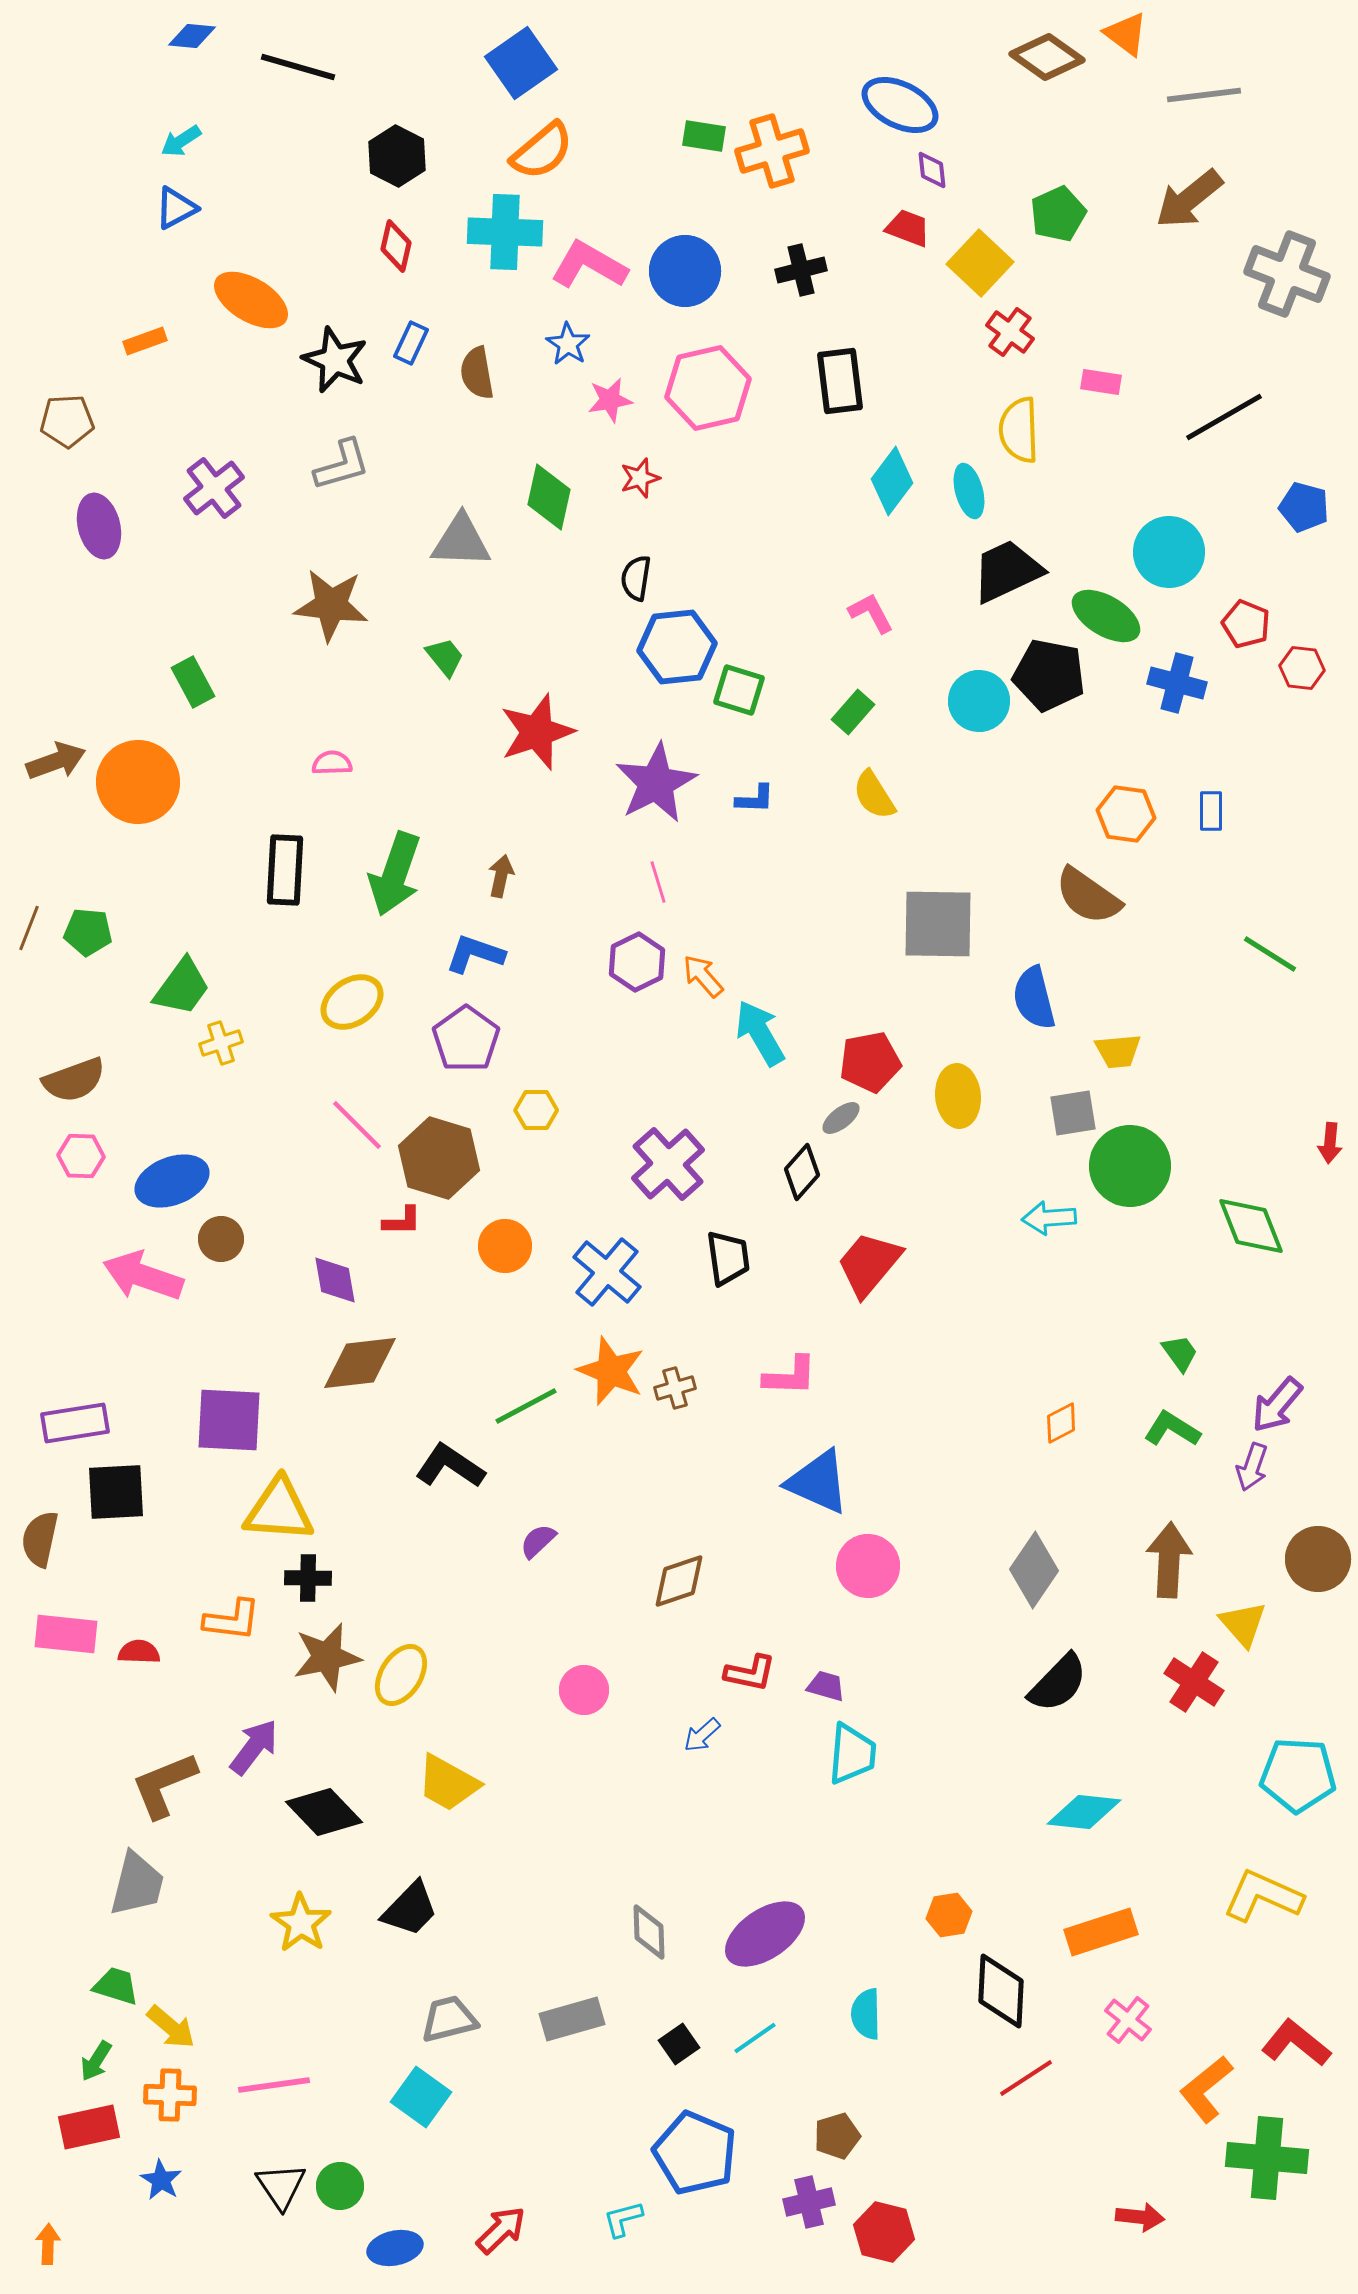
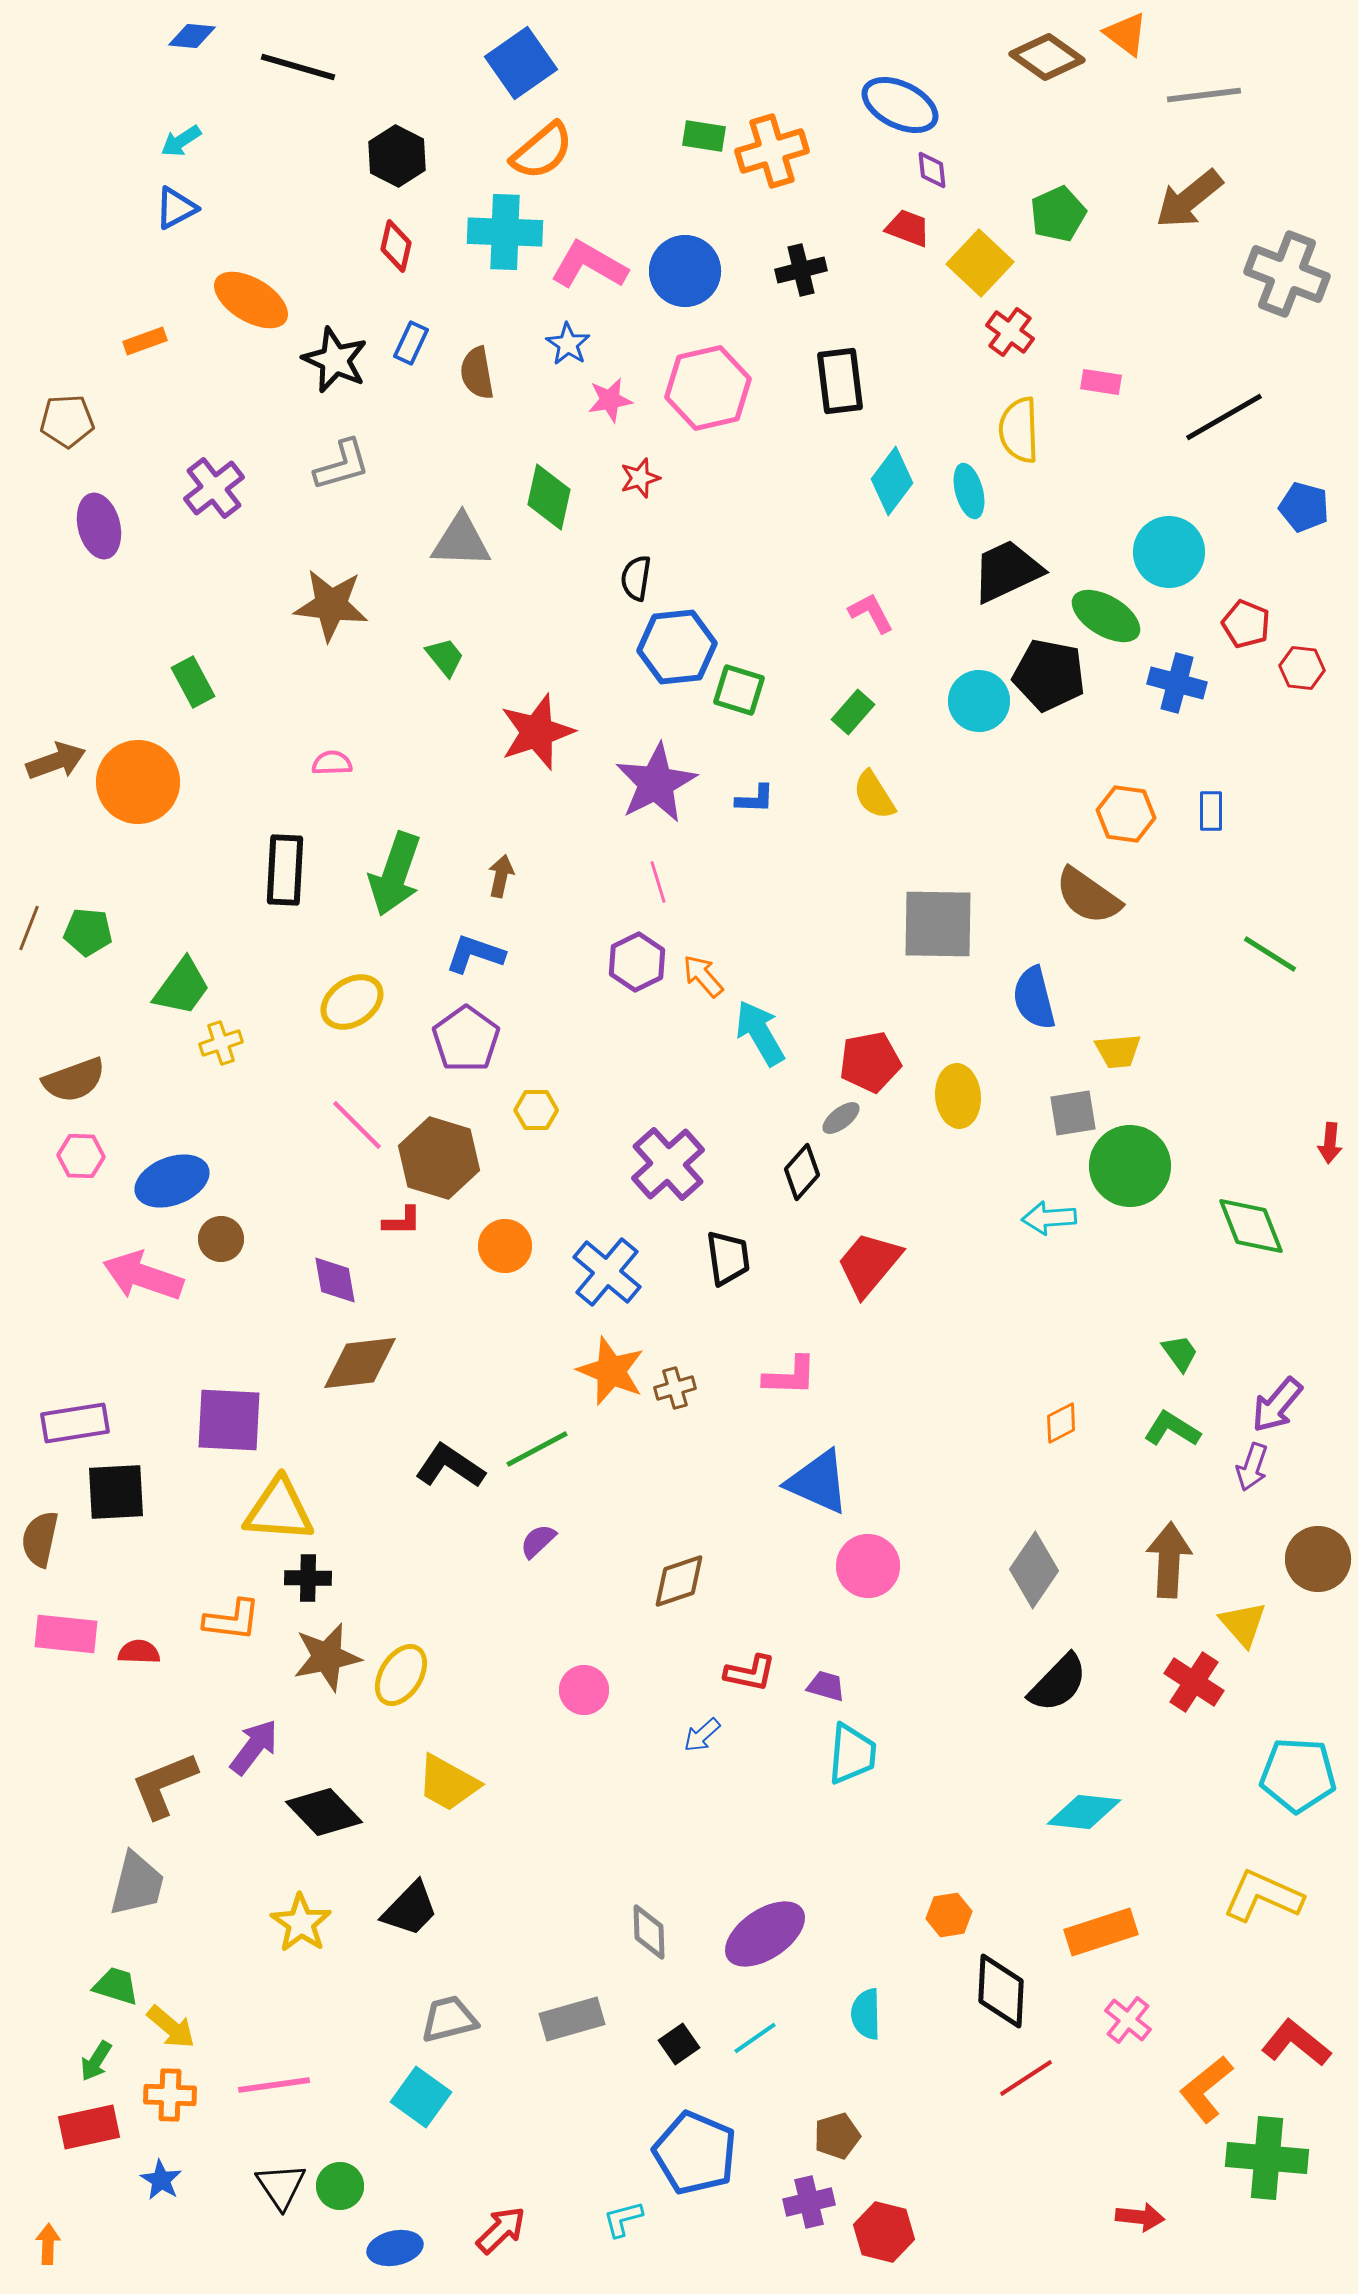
green line at (526, 1406): moved 11 px right, 43 px down
